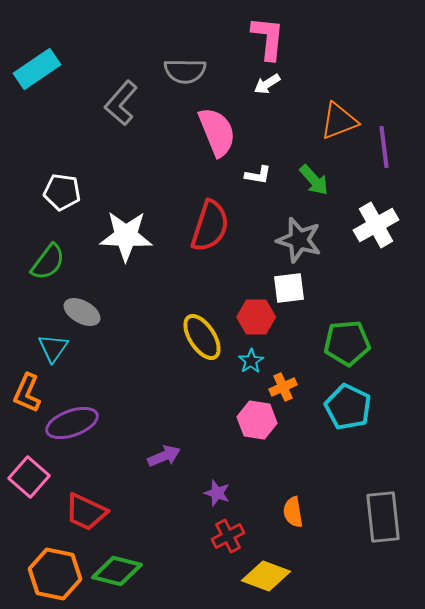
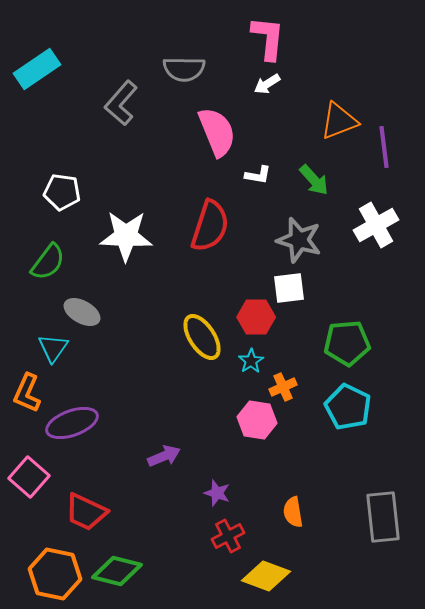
gray semicircle: moved 1 px left, 2 px up
